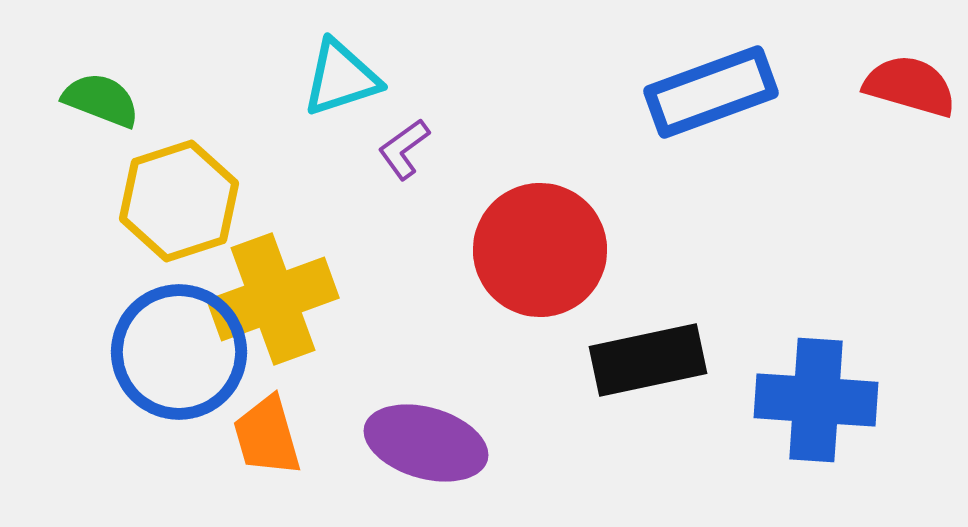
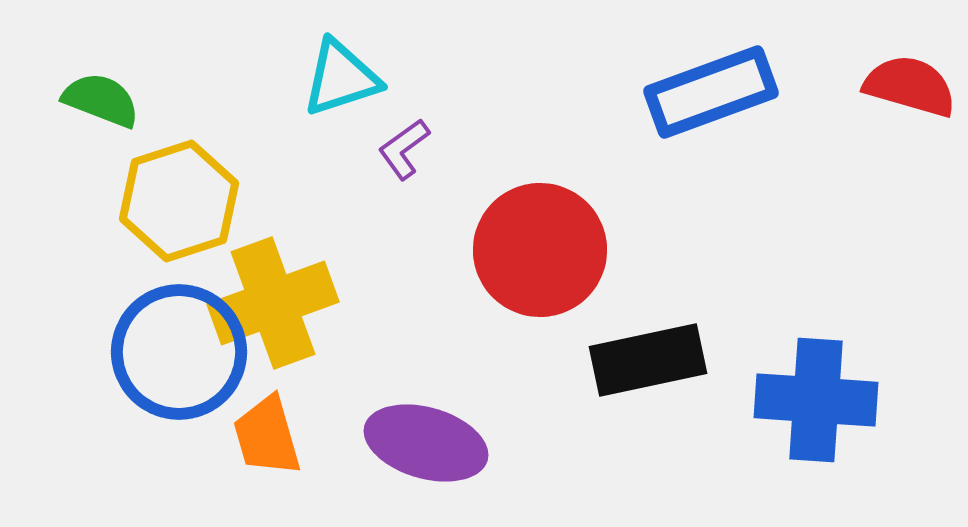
yellow cross: moved 4 px down
